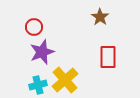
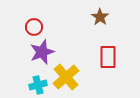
yellow cross: moved 1 px right, 3 px up
